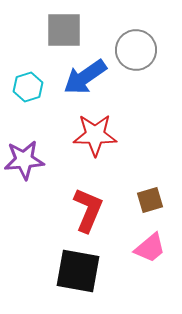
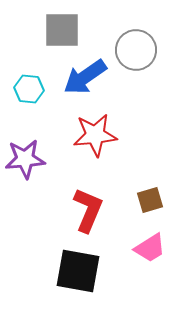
gray square: moved 2 px left
cyan hexagon: moved 1 px right, 2 px down; rotated 24 degrees clockwise
red star: rotated 6 degrees counterclockwise
purple star: moved 1 px right, 1 px up
pink trapezoid: rotated 8 degrees clockwise
